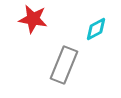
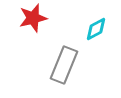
red star: moved 1 px up; rotated 24 degrees counterclockwise
